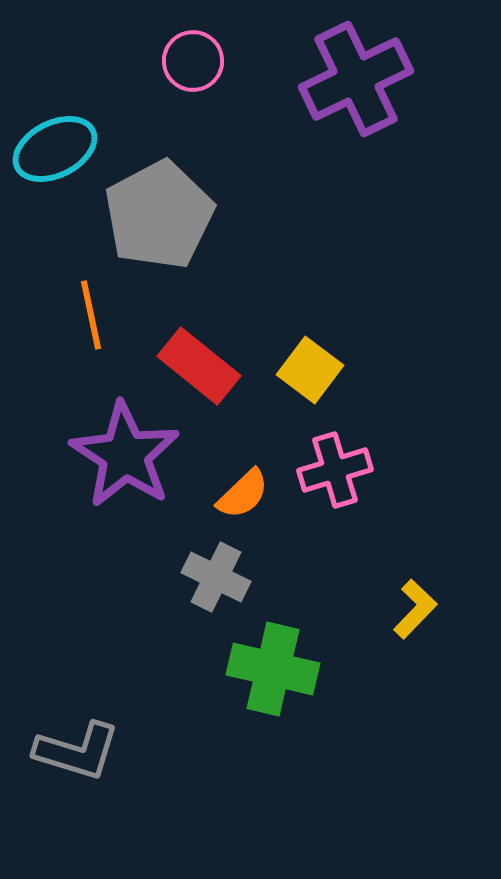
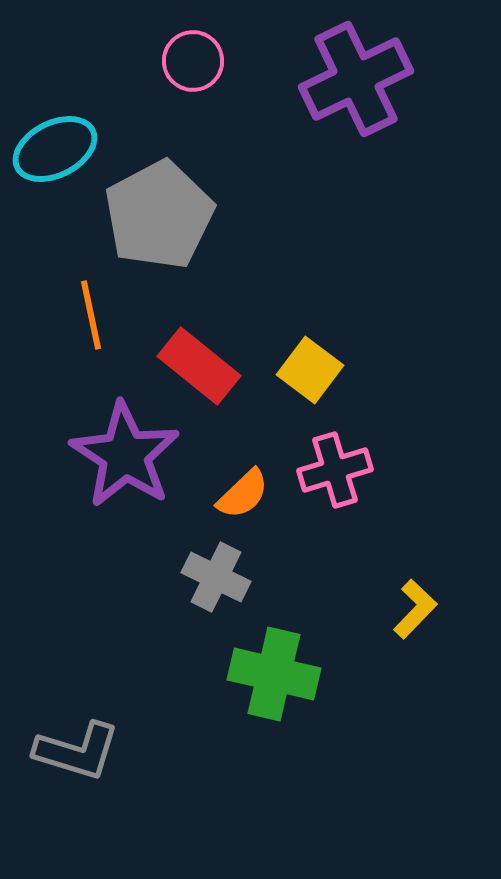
green cross: moved 1 px right, 5 px down
